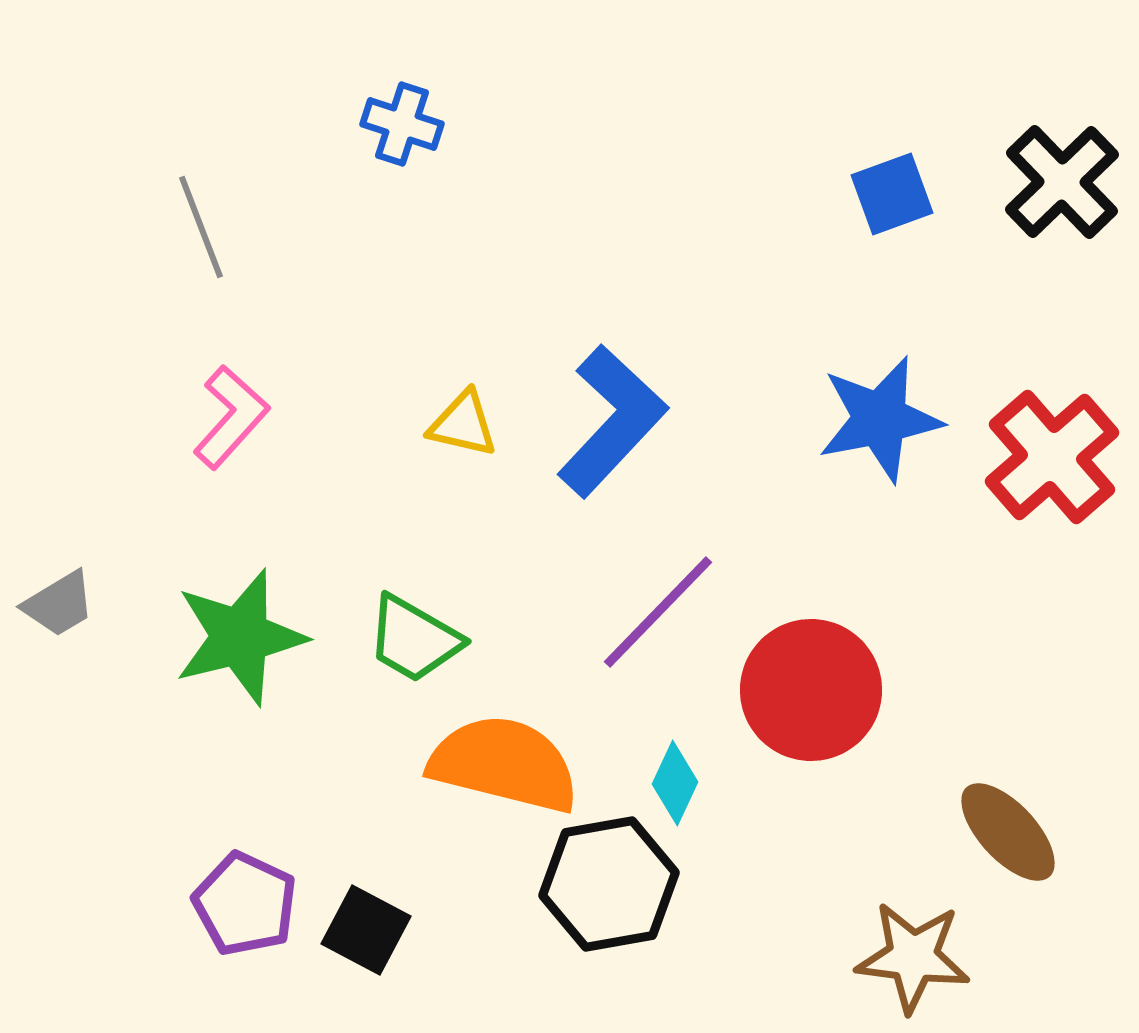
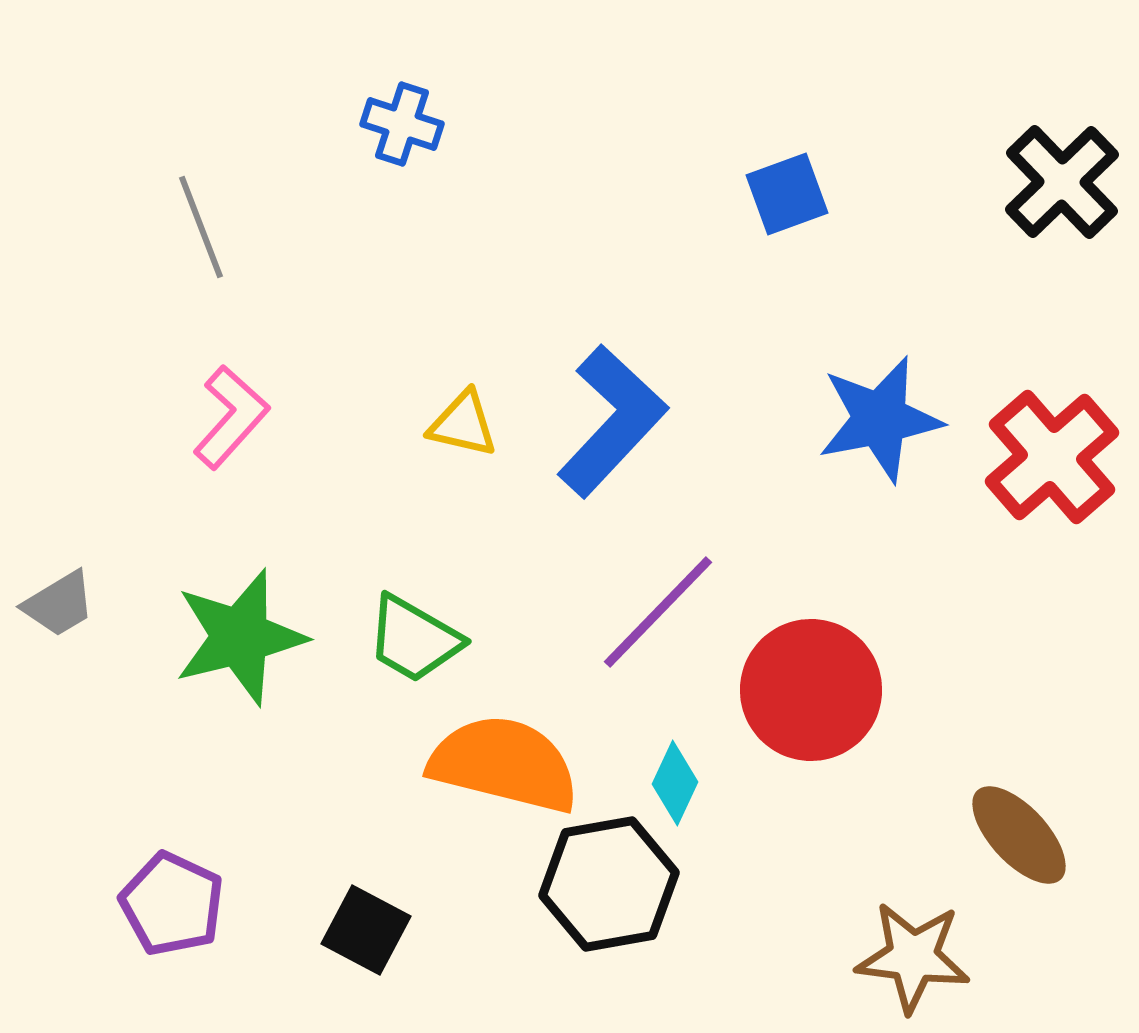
blue square: moved 105 px left
brown ellipse: moved 11 px right, 3 px down
purple pentagon: moved 73 px left
